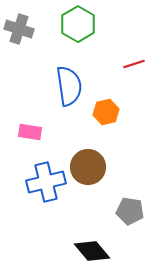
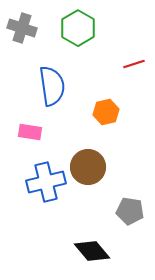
green hexagon: moved 4 px down
gray cross: moved 3 px right, 1 px up
blue semicircle: moved 17 px left
